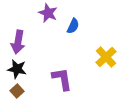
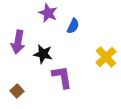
black star: moved 26 px right, 15 px up
purple L-shape: moved 2 px up
